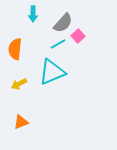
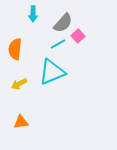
orange triangle: rotated 14 degrees clockwise
